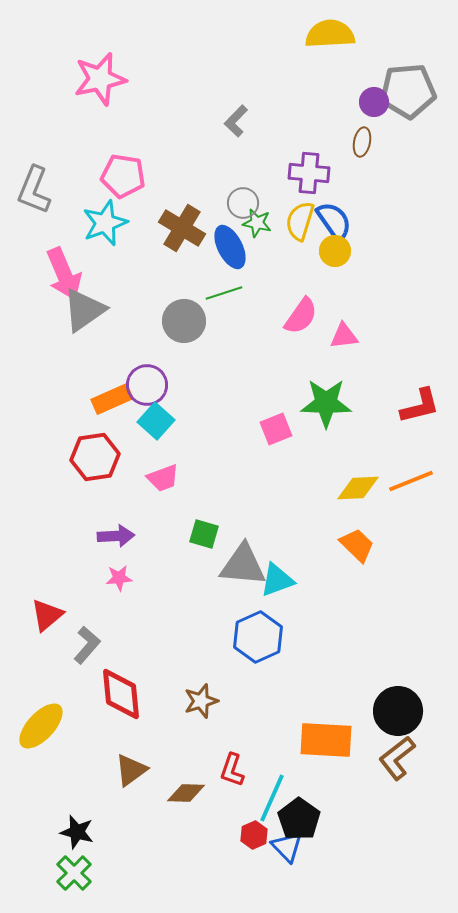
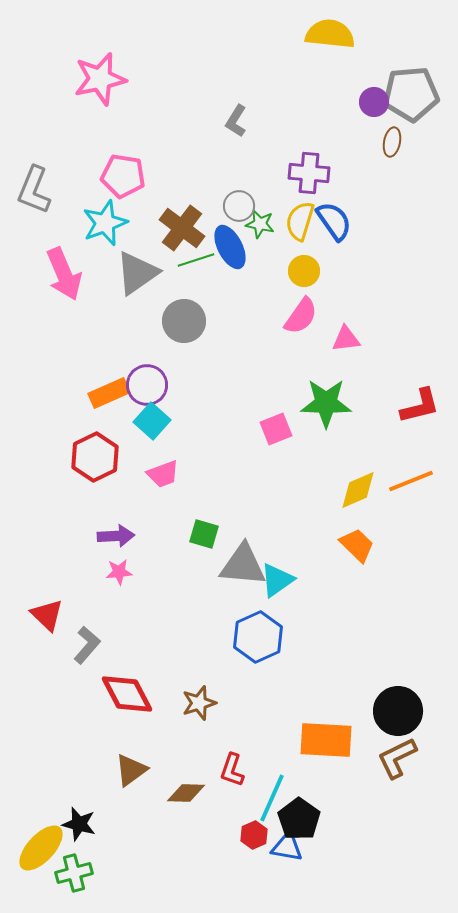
yellow semicircle at (330, 34): rotated 9 degrees clockwise
gray pentagon at (408, 91): moved 3 px right, 3 px down
gray L-shape at (236, 121): rotated 12 degrees counterclockwise
brown ellipse at (362, 142): moved 30 px right
gray circle at (243, 203): moved 4 px left, 3 px down
green star at (257, 223): moved 3 px right, 1 px down
brown cross at (182, 228): rotated 6 degrees clockwise
yellow circle at (335, 251): moved 31 px left, 20 px down
green line at (224, 293): moved 28 px left, 33 px up
gray triangle at (84, 310): moved 53 px right, 37 px up
pink triangle at (344, 336): moved 2 px right, 3 px down
orange rectangle at (112, 399): moved 3 px left, 6 px up
cyan square at (156, 421): moved 4 px left
red hexagon at (95, 457): rotated 18 degrees counterclockwise
pink trapezoid at (163, 478): moved 4 px up
yellow diamond at (358, 488): moved 2 px down; rotated 21 degrees counterclockwise
pink star at (119, 578): moved 6 px up
cyan triangle at (277, 580): rotated 15 degrees counterclockwise
red triangle at (47, 615): rotated 36 degrees counterclockwise
red diamond at (121, 694): moved 6 px right; rotated 22 degrees counterclockwise
brown star at (201, 701): moved 2 px left, 2 px down
yellow ellipse at (41, 726): moved 122 px down
brown L-shape at (397, 758): rotated 12 degrees clockwise
black star at (77, 832): moved 2 px right, 8 px up
blue triangle at (287, 847): rotated 36 degrees counterclockwise
green cross at (74, 873): rotated 30 degrees clockwise
